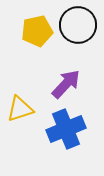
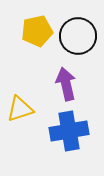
black circle: moved 11 px down
purple arrow: rotated 56 degrees counterclockwise
blue cross: moved 3 px right, 2 px down; rotated 12 degrees clockwise
